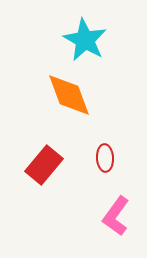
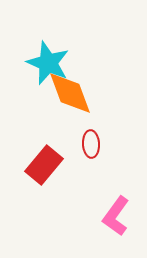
cyan star: moved 37 px left, 23 px down; rotated 6 degrees counterclockwise
orange diamond: moved 1 px right, 2 px up
red ellipse: moved 14 px left, 14 px up
